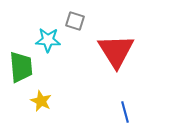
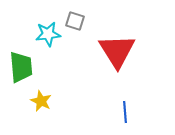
cyan star: moved 6 px up; rotated 10 degrees counterclockwise
red triangle: moved 1 px right
blue line: rotated 10 degrees clockwise
